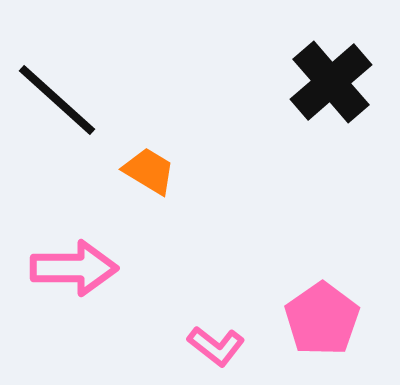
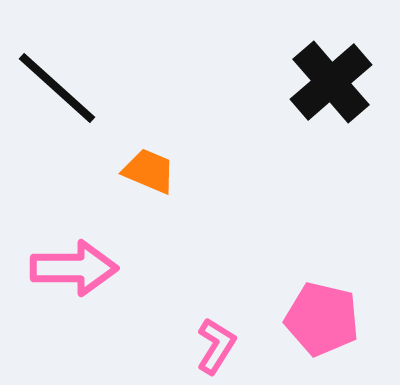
black line: moved 12 px up
orange trapezoid: rotated 8 degrees counterclockwise
pink pentagon: rotated 24 degrees counterclockwise
pink L-shape: rotated 96 degrees counterclockwise
